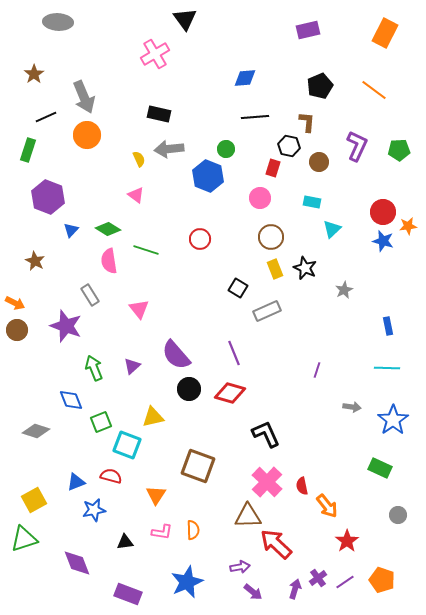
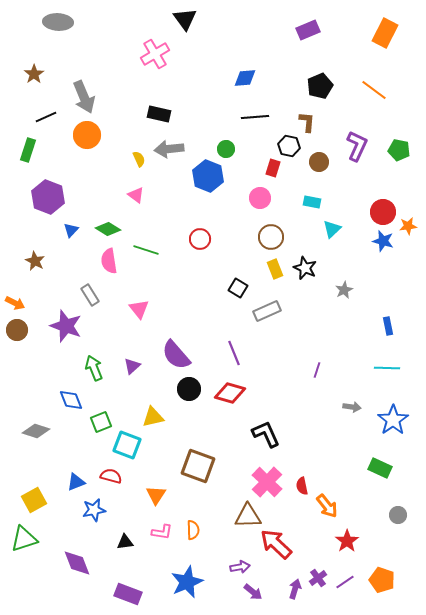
purple rectangle at (308, 30): rotated 10 degrees counterclockwise
green pentagon at (399, 150): rotated 15 degrees clockwise
